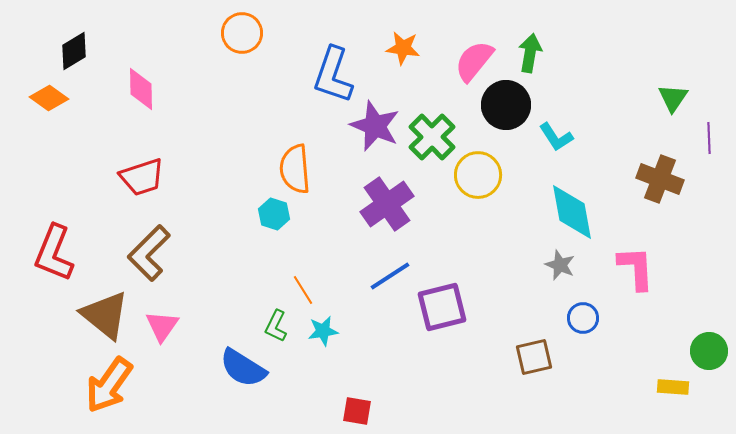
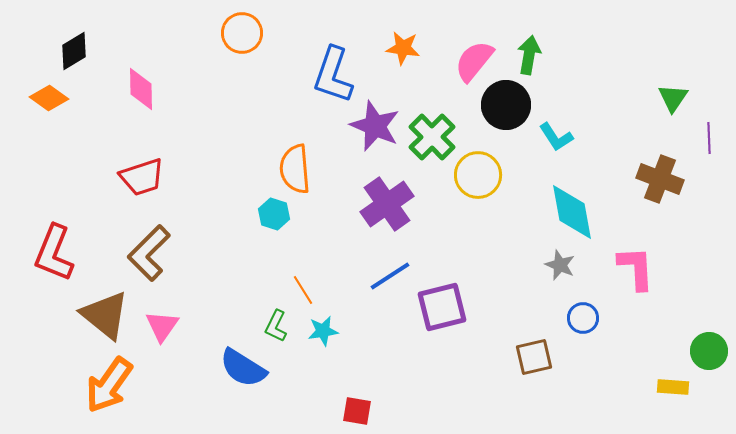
green arrow: moved 1 px left, 2 px down
